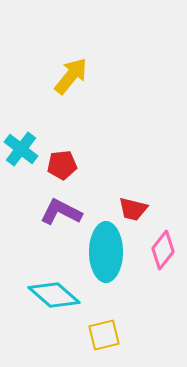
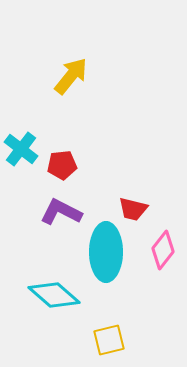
yellow square: moved 5 px right, 5 px down
